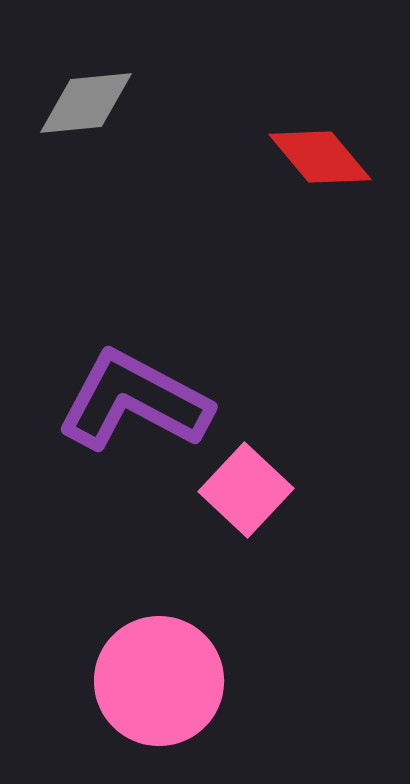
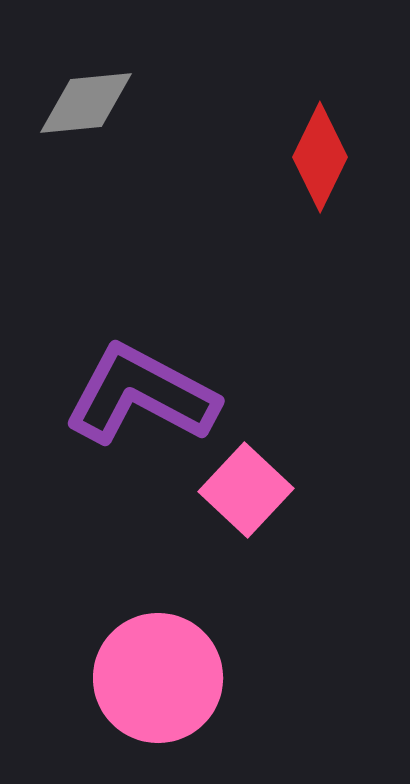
red diamond: rotated 66 degrees clockwise
purple L-shape: moved 7 px right, 6 px up
pink circle: moved 1 px left, 3 px up
